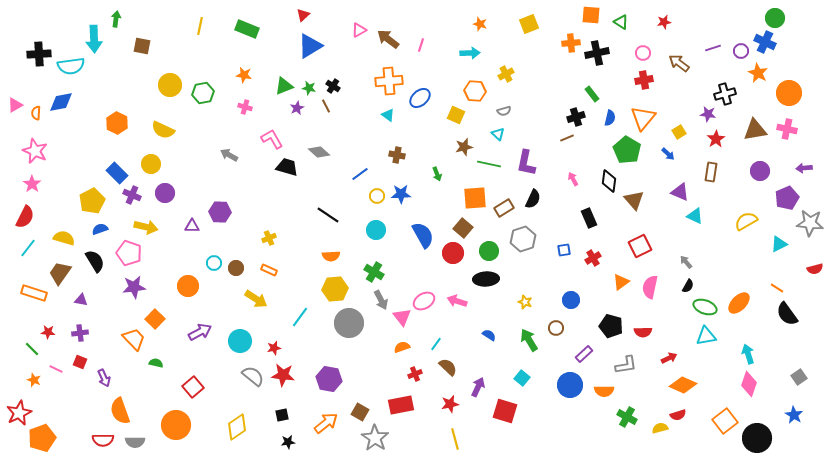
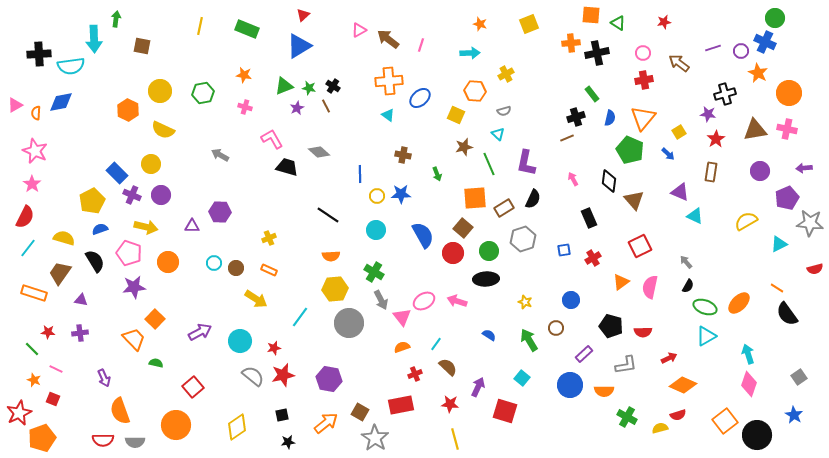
green triangle at (621, 22): moved 3 px left, 1 px down
blue triangle at (310, 46): moved 11 px left
yellow circle at (170, 85): moved 10 px left, 6 px down
orange hexagon at (117, 123): moved 11 px right, 13 px up
green pentagon at (627, 150): moved 3 px right; rotated 8 degrees counterclockwise
gray arrow at (229, 155): moved 9 px left
brown cross at (397, 155): moved 6 px right
green line at (489, 164): rotated 55 degrees clockwise
blue line at (360, 174): rotated 54 degrees counterclockwise
purple circle at (165, 193): moved 4 px left, 2 px down
orange circle at (188, 286): moved 20 px left, 24 px up
cyan triangle at (706, 336): rotated 20 degrees counterclockwise
red square at (80, 362): moved 27 px left, 37 px down
red star at (283, 375): rotated 20 degrees counterclockwise
red star at (450, 404): rotated 18 degrees clockwise
black circle at (757, 438): moved 3 px up
